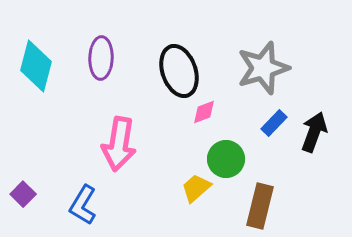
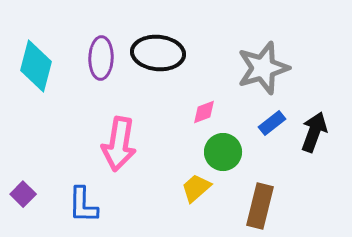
black ellipse: moved 21 px left, 18 px up; rotated 66 degrees counterclockwise
blue rectangle: moved 2 px left; rotated 8 degrees clockwise
green circle: moved 3 px left, 7 px up
blue L-shape: rotated 30 degrees counterclockwise
